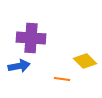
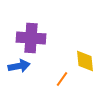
yellow diamond: rotated 40 degrees clockwise
orange line: rotated 63 degrees counterclockwise
